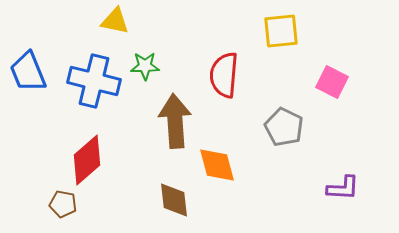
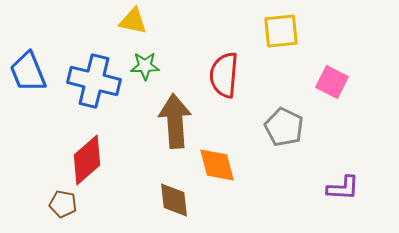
yellow triangle: moved 18 px right
